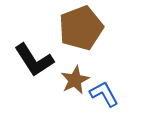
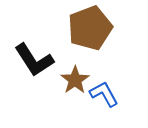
brown pentagon: moved 9 px right
brown star: rotated 8 degrees counterclockwise
